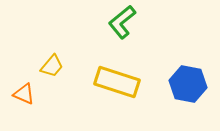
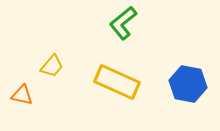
green L-shape: moved 1 px right, 1 px down
yellow rectangle: rotated 6 degrees clockwise
orange triangle: moved 2 px left, 1 px down; rotated 10 degrees counterclockwise
